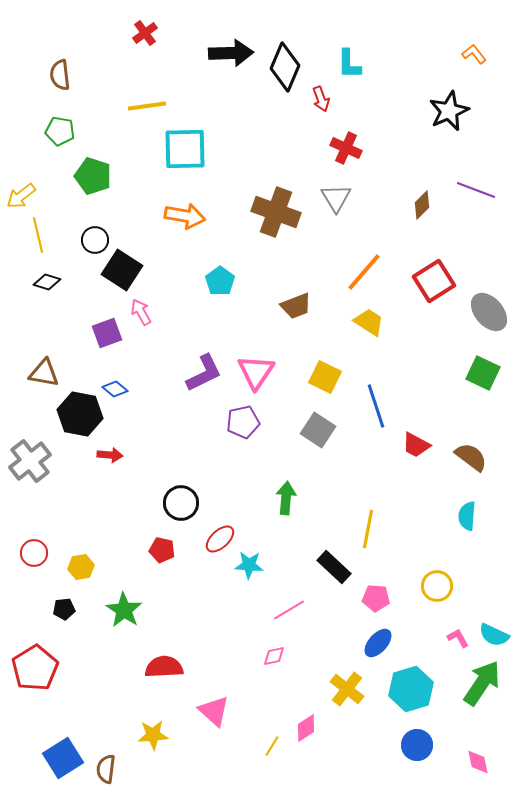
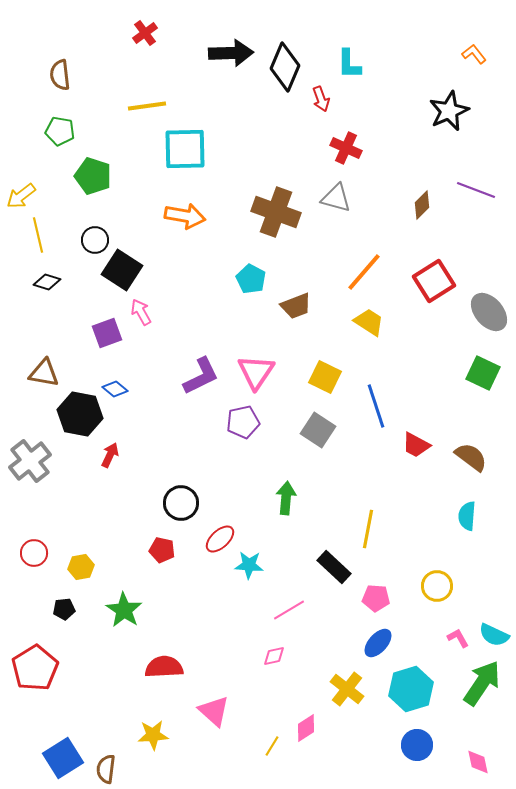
gray triangle at (336, 198): rotated 44 degrees counterclockwise
cyan pentagon at (220, 281): moved 31 px right, 2 px up; rotated 8 degrees counterclockwise
purple L-shape at (204, 373): moved 3 px left, 3 px down
red arrow at (110, 455): rotated 70 degrees counterclockwise
